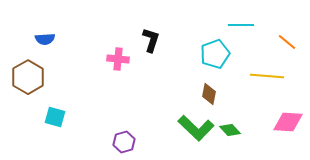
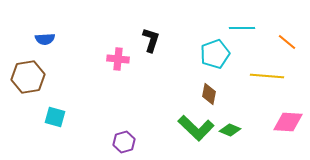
cyan line: moved 1 px right, 3 px down
brown hexagon: rotated 20 degrees clockwise
green diamond: rotated 25 degrees counterclockwise
